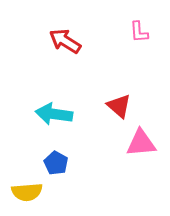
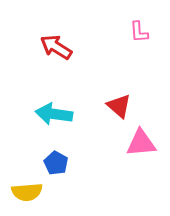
red arrow: moved 9 px left, 6 px down
